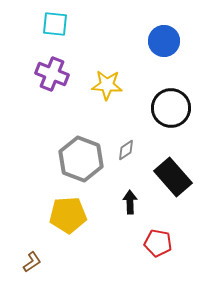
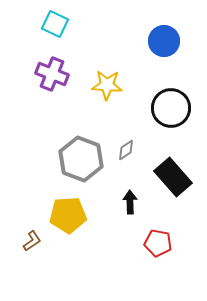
cyan square: rotated 20 degrees clockwise
brown L-shape: moved 21 px up
